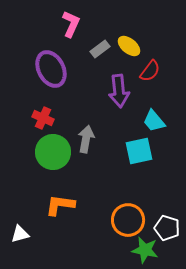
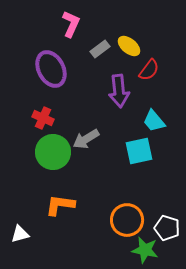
red semicircle: moved 1 px left, 1 px up
gray arrow: rotated 132 degrees counterclockwise
orange circle: moved 1 px left
